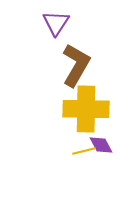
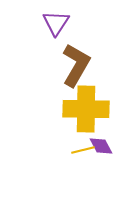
purple diamond: moved 1 px down
yellow line: moved 1 px left, 1 px up
